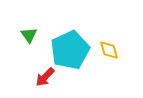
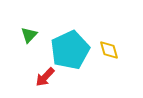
green triangle: rotated 18 degrees clockwise
